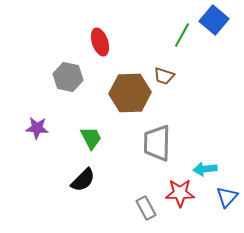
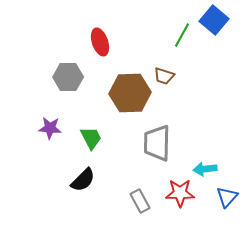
gray hexagon: rotated 12 degrees counterclockwise
purple star: moved 13 px right
gray rectangle: moved 6 px left, 7 px up
